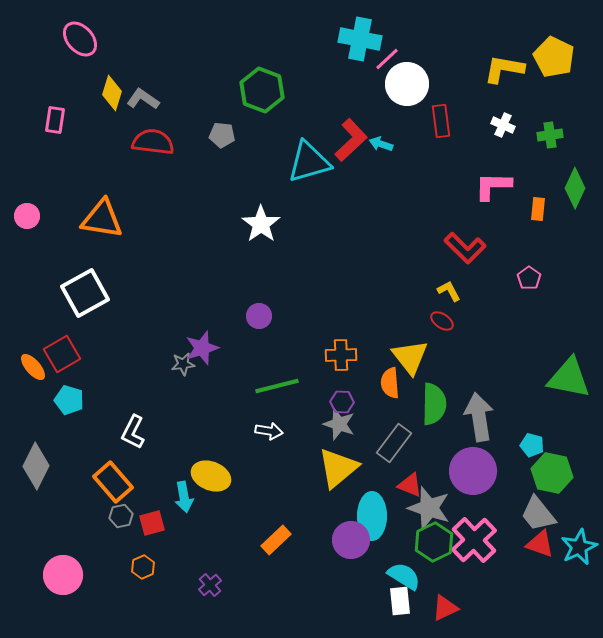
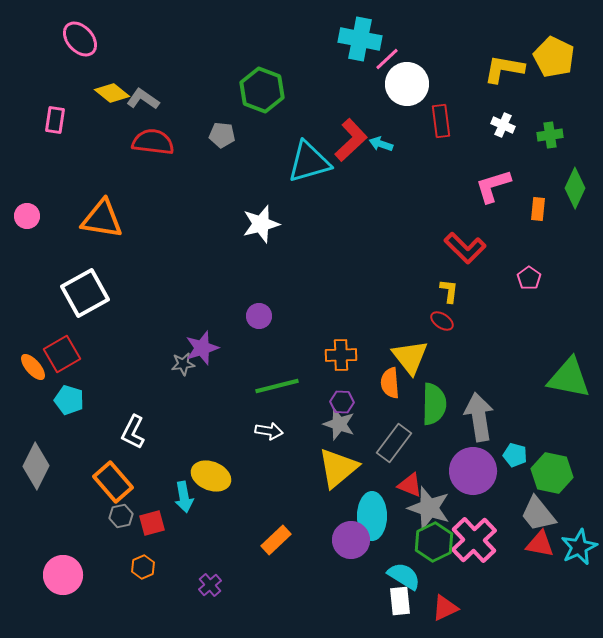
yellow diamond at (112, 93): rotated 68 degrees counterclockwise
pink L-shape at (493, 186): rotated 18 degrees counterclockwise
white star at (261, 224): rotated 21 degrees clockwise
yellow L-shape at (449, 291): rotated 35 degrees clockwise
cyan pentagon at (532, 445): moved 17 px left, 10 px down
red triangle at (540, 544): rotated 8 degrees counterclockwise
